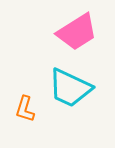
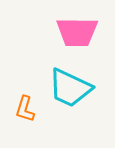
pink trapezoid: rotated 33 degrees clockwise
